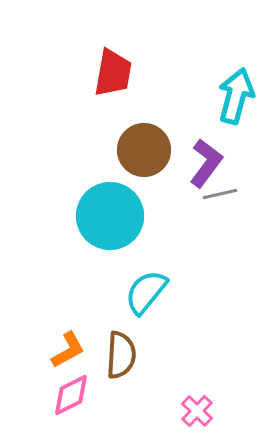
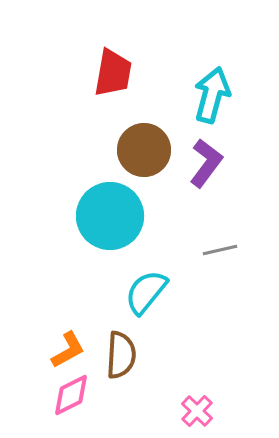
cyan arrow: moved 24 px left, 1 px up
gray line: moved 56 px down
